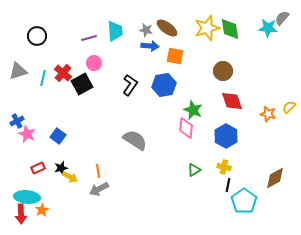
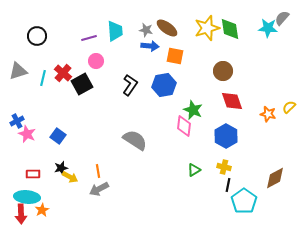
pink circle at (94, 63): moved 2 px right, 2 px up
pink diamond at (186, 128): moved 2 px left, 2 px up
red rectangle at (38, 168): moved 5 px left, 6 px down; rotated 24 degrees clockwise
